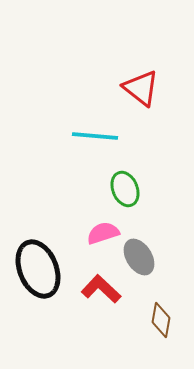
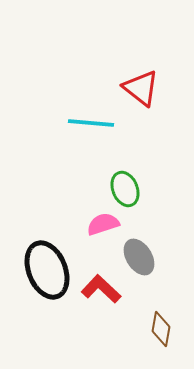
cyan line: moved 4 px left, 13 px up
pink semicircle: moved 9 px up
black ellipse: moved 9 px right, 1 px down
brown diamond: moved 9 px down
